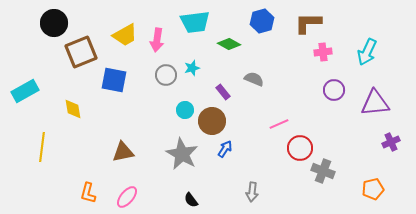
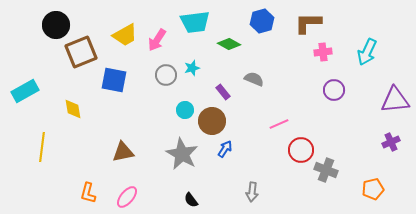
black circle: moved 2 px right, 2 px down
pink arrow: rotated 25 degrees clockwise
purple triangle: moved 20 px right, 3 px up
red circle: moved 1 px right, 2 px down
gray cross: moved 3 px right, 1 px up
